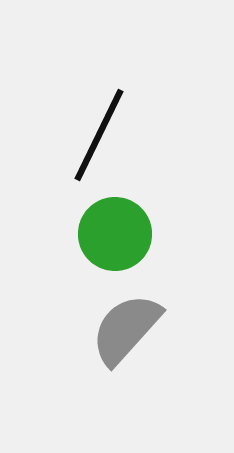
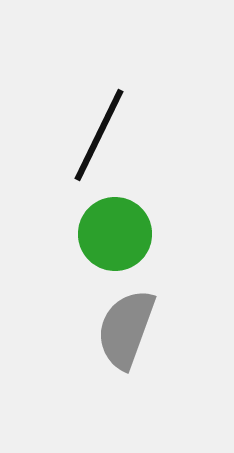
gray semicircle: rotated 22 degrees counterclockwise
